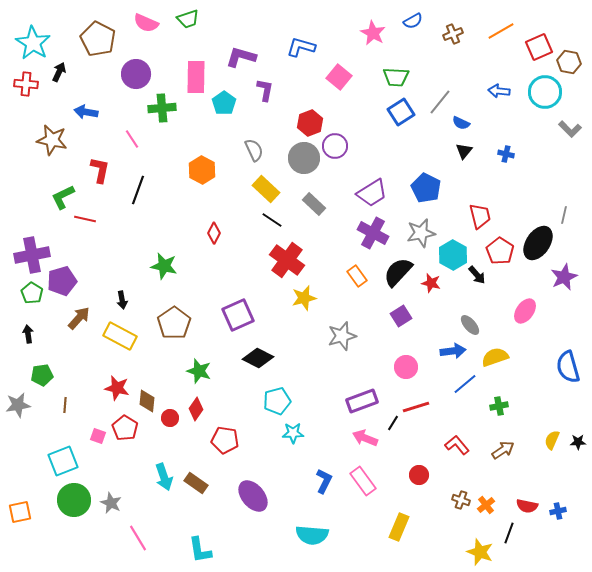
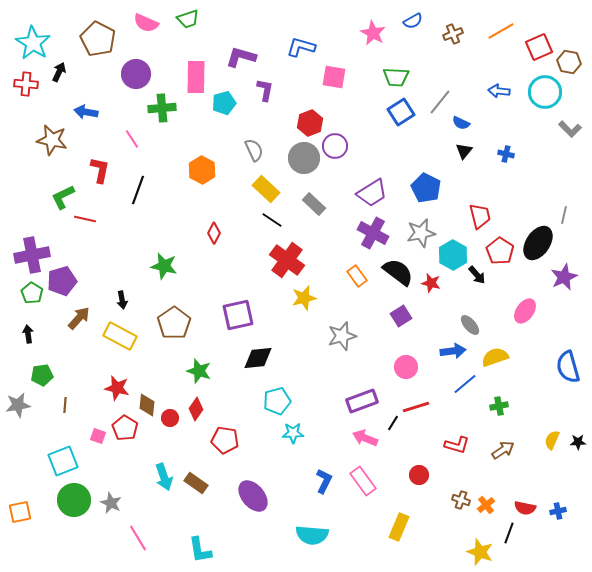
pink square at (339, 77): moved 5 px left; rotated 30 degrees counterclockwise
cyan pentagon at (224, 103): rotated 20 degrees clockwise
black semicircle at (398, 272): rotated 84 degrees clockwise
purple square at (238, 315): rotated 12 degrees clockwise
black diamond at (258, 358): rotated 32 degrees counterclockwise
brown diamond at (147, 401): moved 4 px down
red L-shape at (457, 445): rotated 145 degrees clockwise
red semicircle at (527, 506): moved 2 px left, 2 px down
